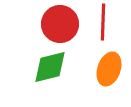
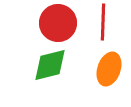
red circle: moved 2 px left, 1 px up
green diamond: moved 2 px up
